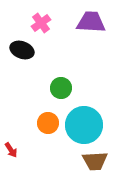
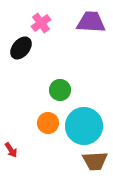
black ellipse: moved 1 px left, 2 px up; rotated 70 degrees counterclockwise
green circle: moved 1 px left, 2 px down
cyan circle: moved 1 px down
